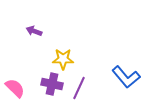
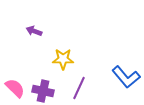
purple cross: moved 9 px left, 7 px down
